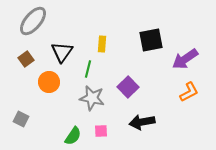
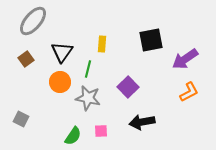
orange circle: moved 11 px right
gray star: moved 4 px left
